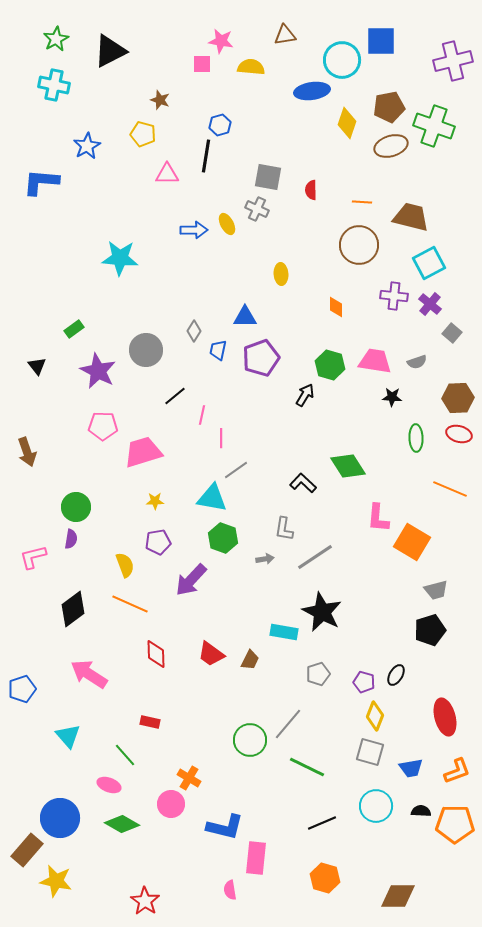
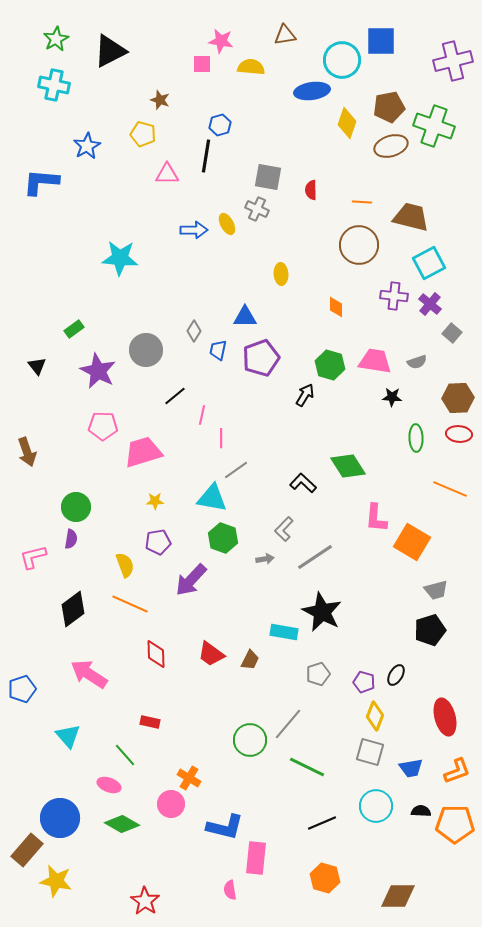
red ellipse at (459, 434): rotated 10 degrees counterclockwise
pink L-shape at (378, 518): moved 2 px left
gray L-shape at (284, 529): rotated 35 degrees clockwise
